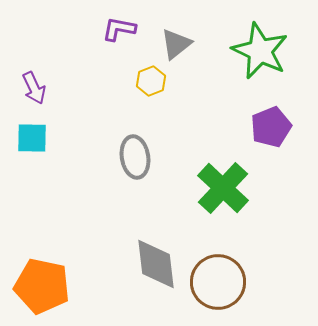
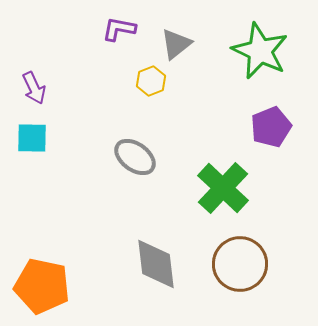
gray ellipse: rotated 45 degrees counterclockwise
brown circle: moved 22 px right, 18 px up
